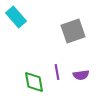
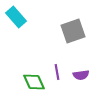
green diamond: rotated 15 degrees counterclockwise
